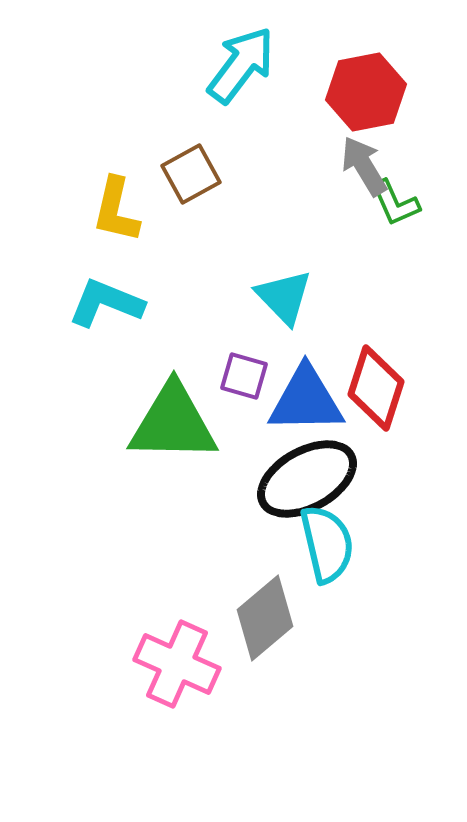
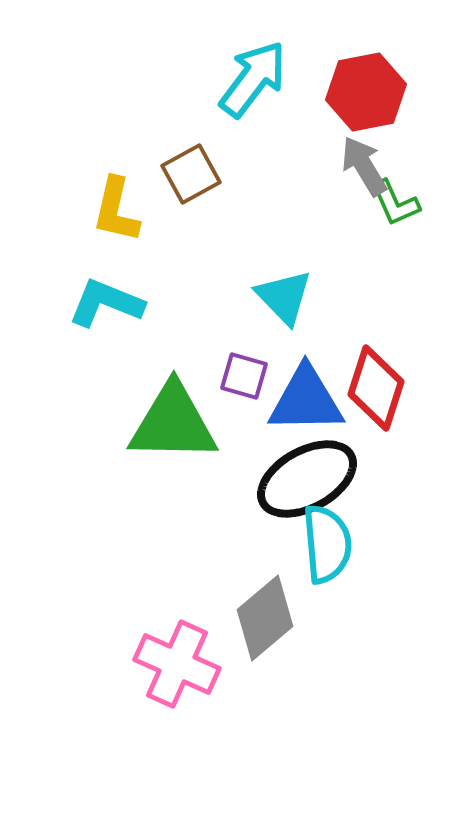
cyan arrow: moved 12 px right, 14 px down
cyan semicircle: rotated 8 degrees clockwise
